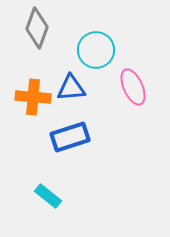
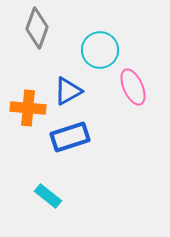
cyan circle: moved 4 px right
blue triangle: moved 3 px left, 3 px down; rotated 24 degrees counterclockwise
orange cross: moved 5 px left, 11 px down
